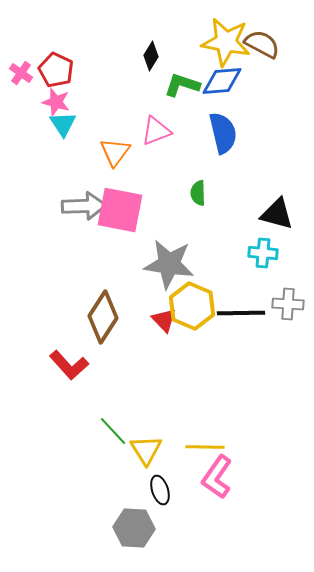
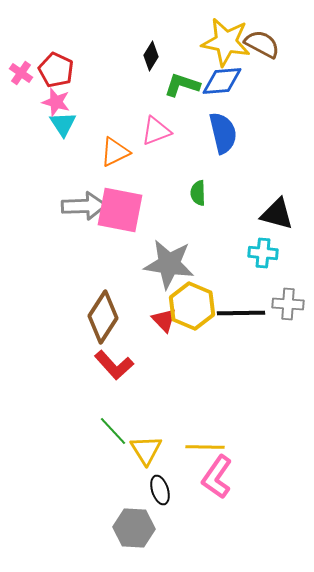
orange triangle: rotated 28 degrees clockwise
red L-shape: moved 45 px right
